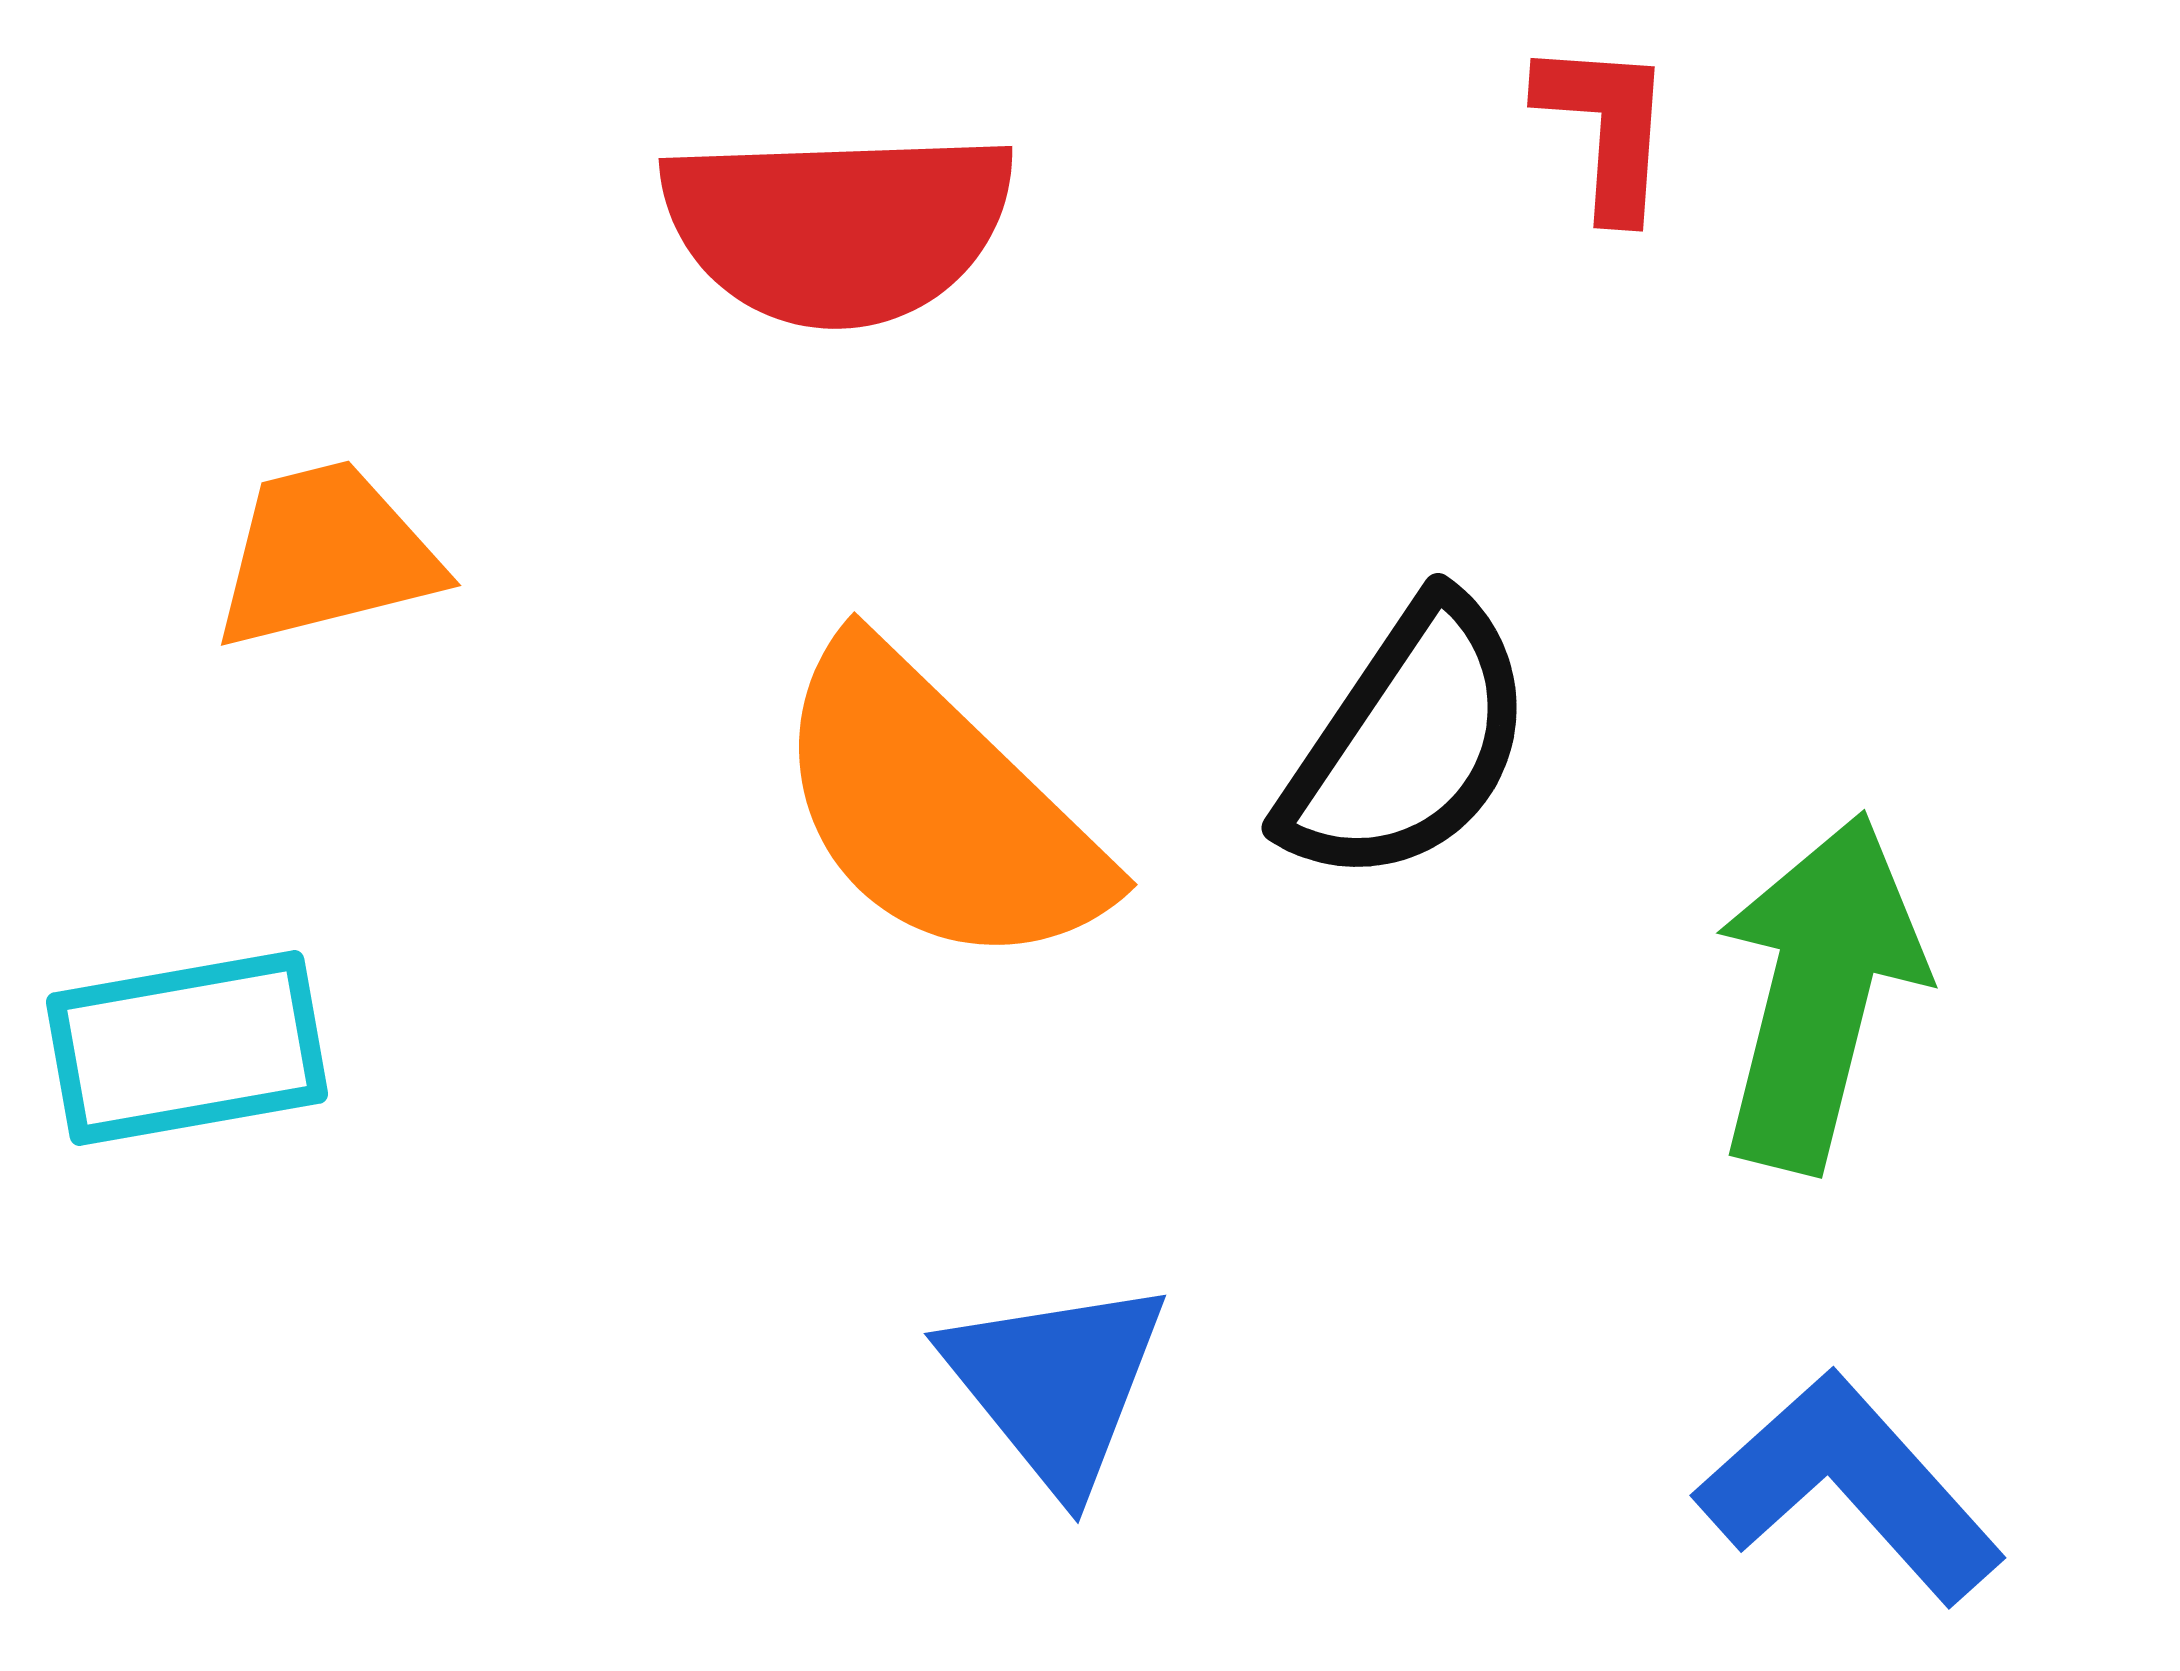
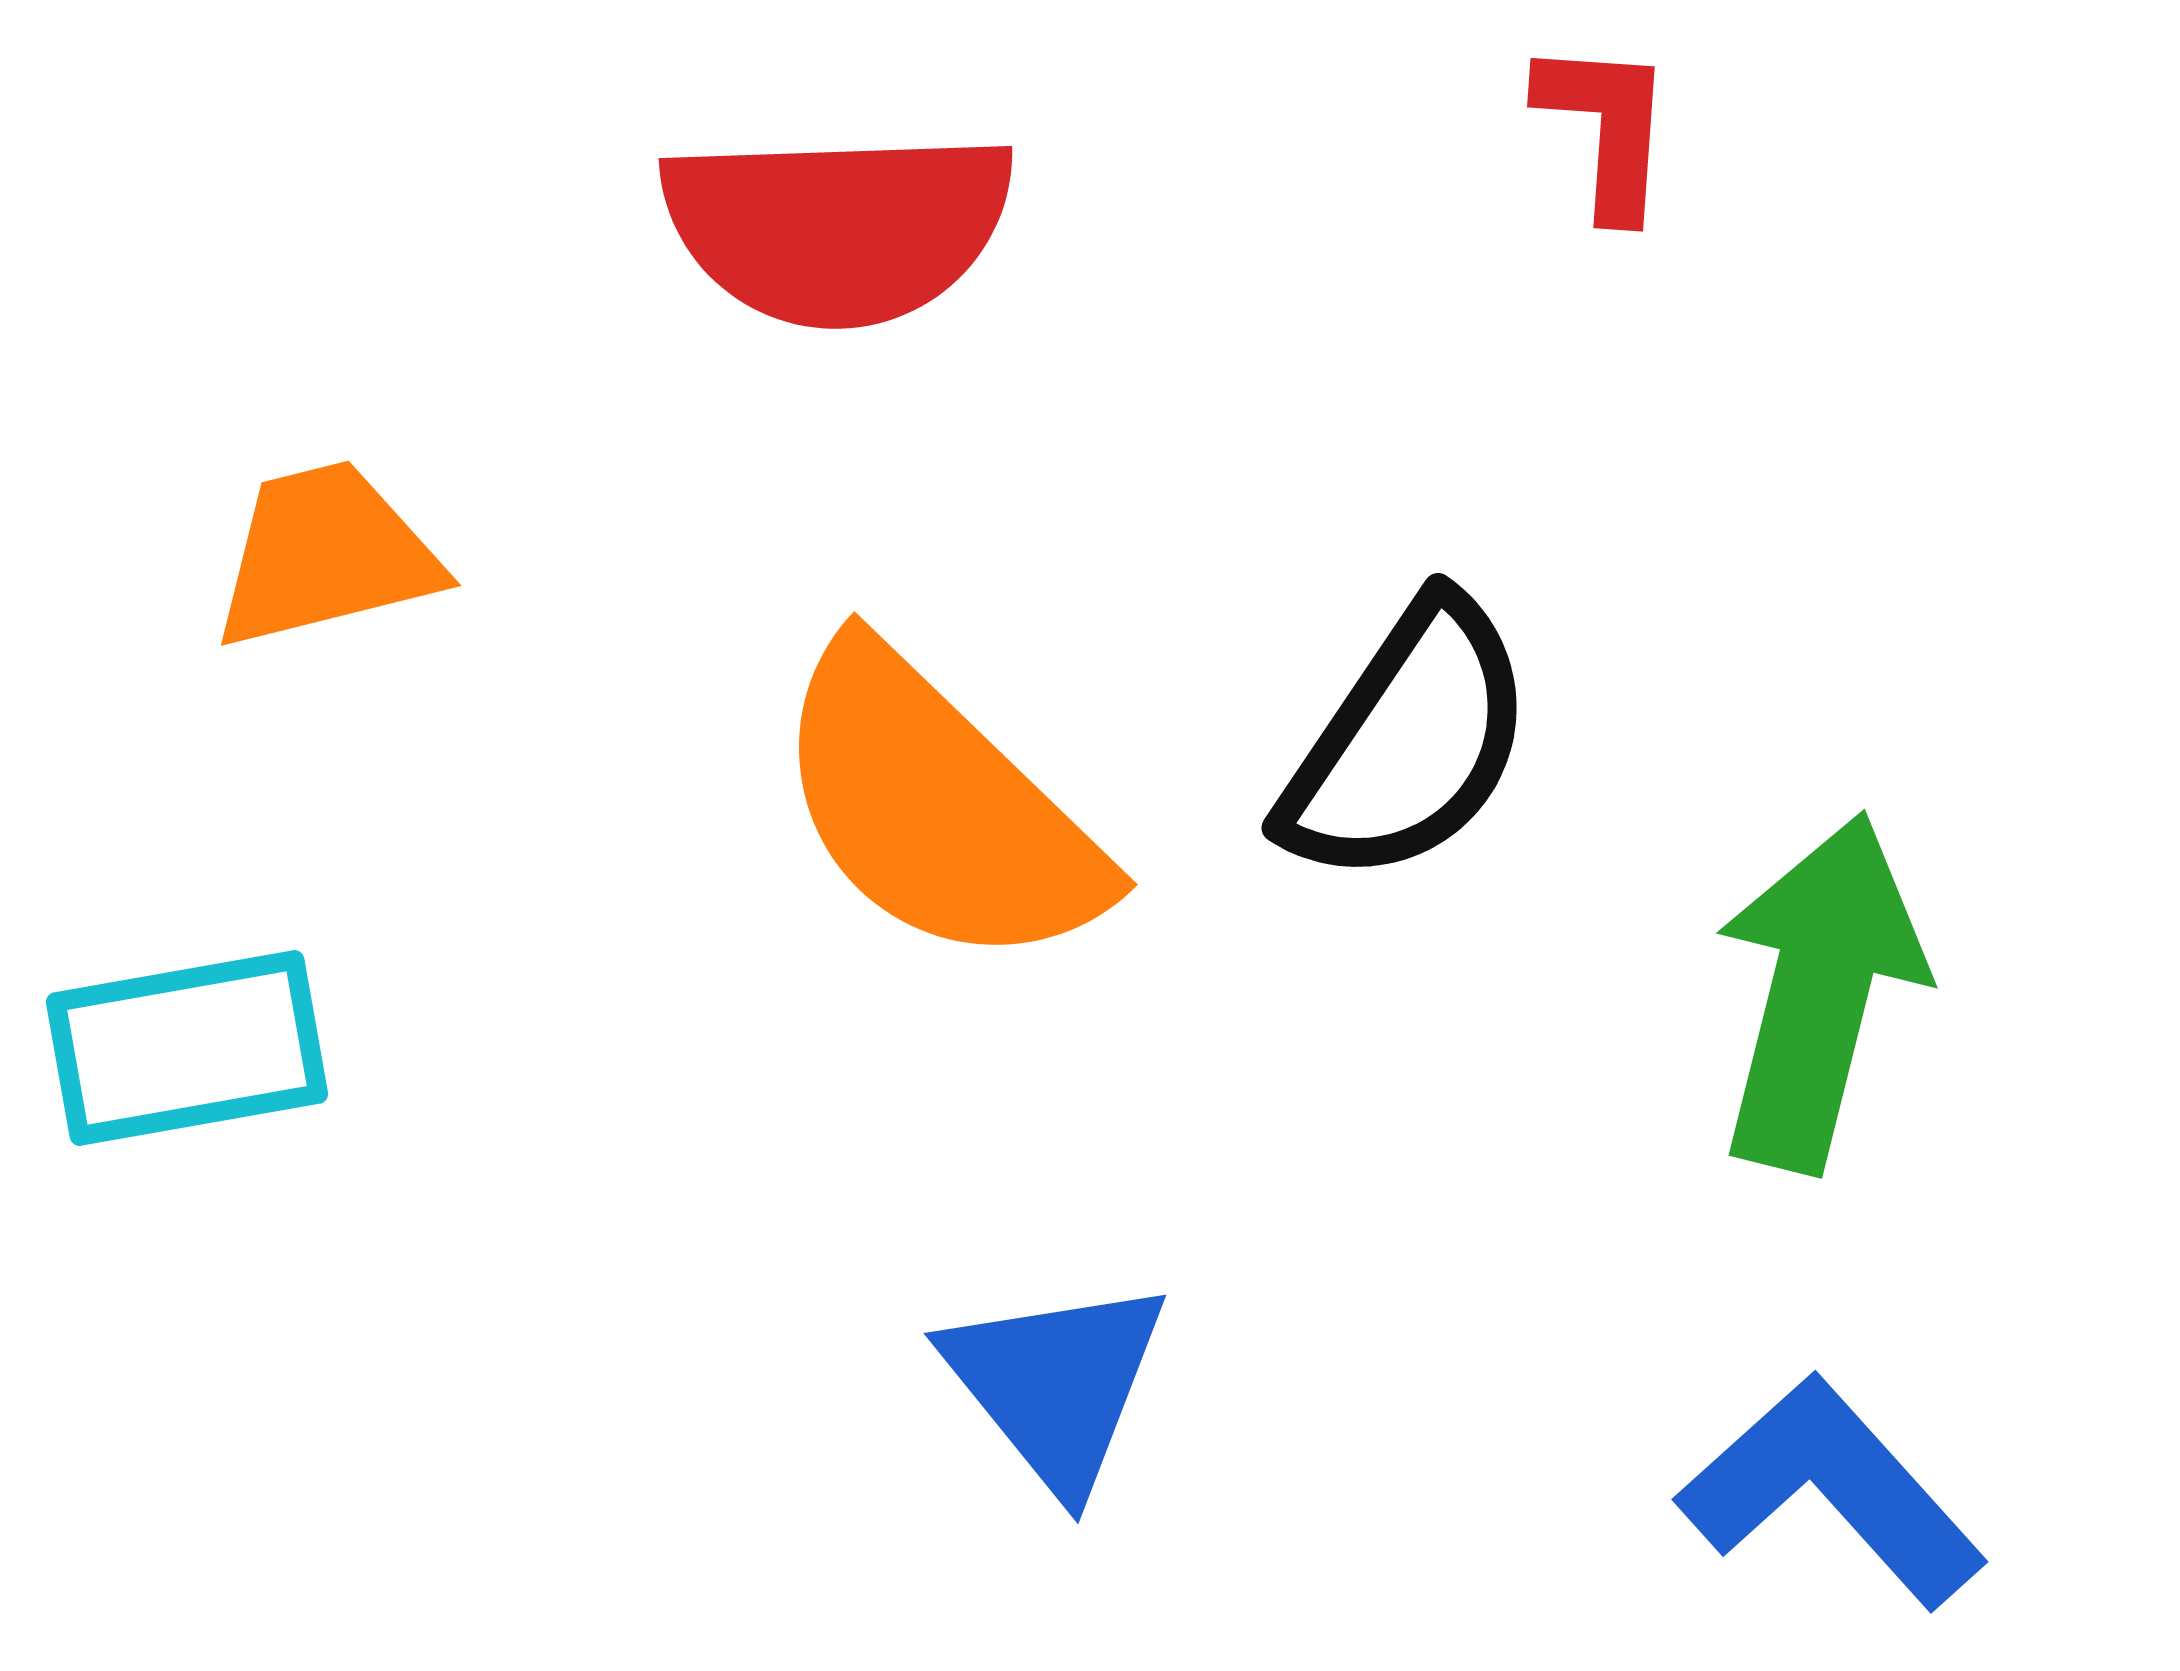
blue L-shape: moved 18 px left, 4 px down
